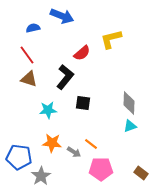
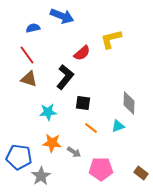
cyan star: moved 2 px down
cyan triangle: moved 12 px left
orange line: moved 16 px up
